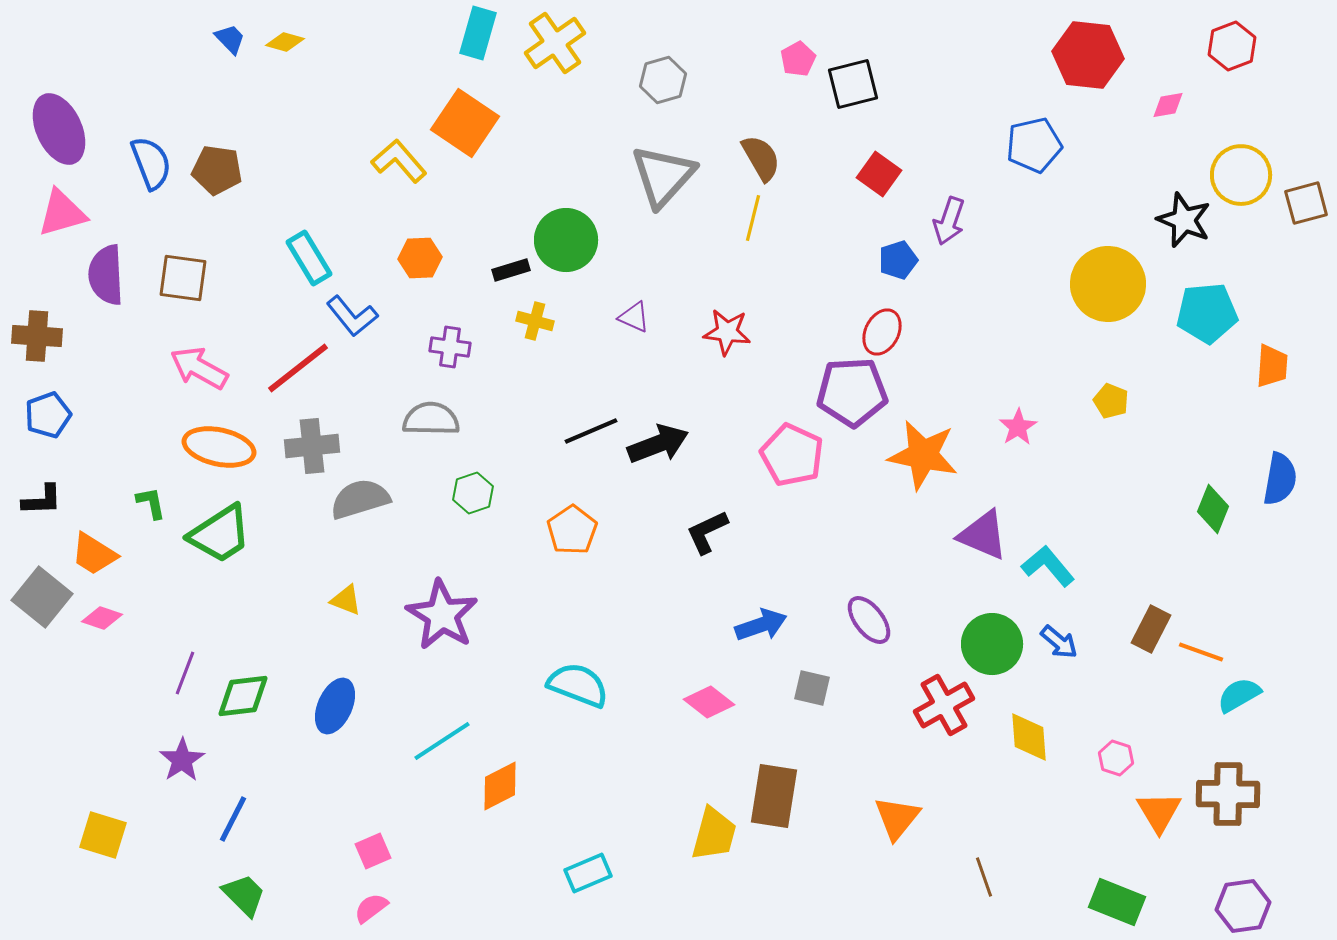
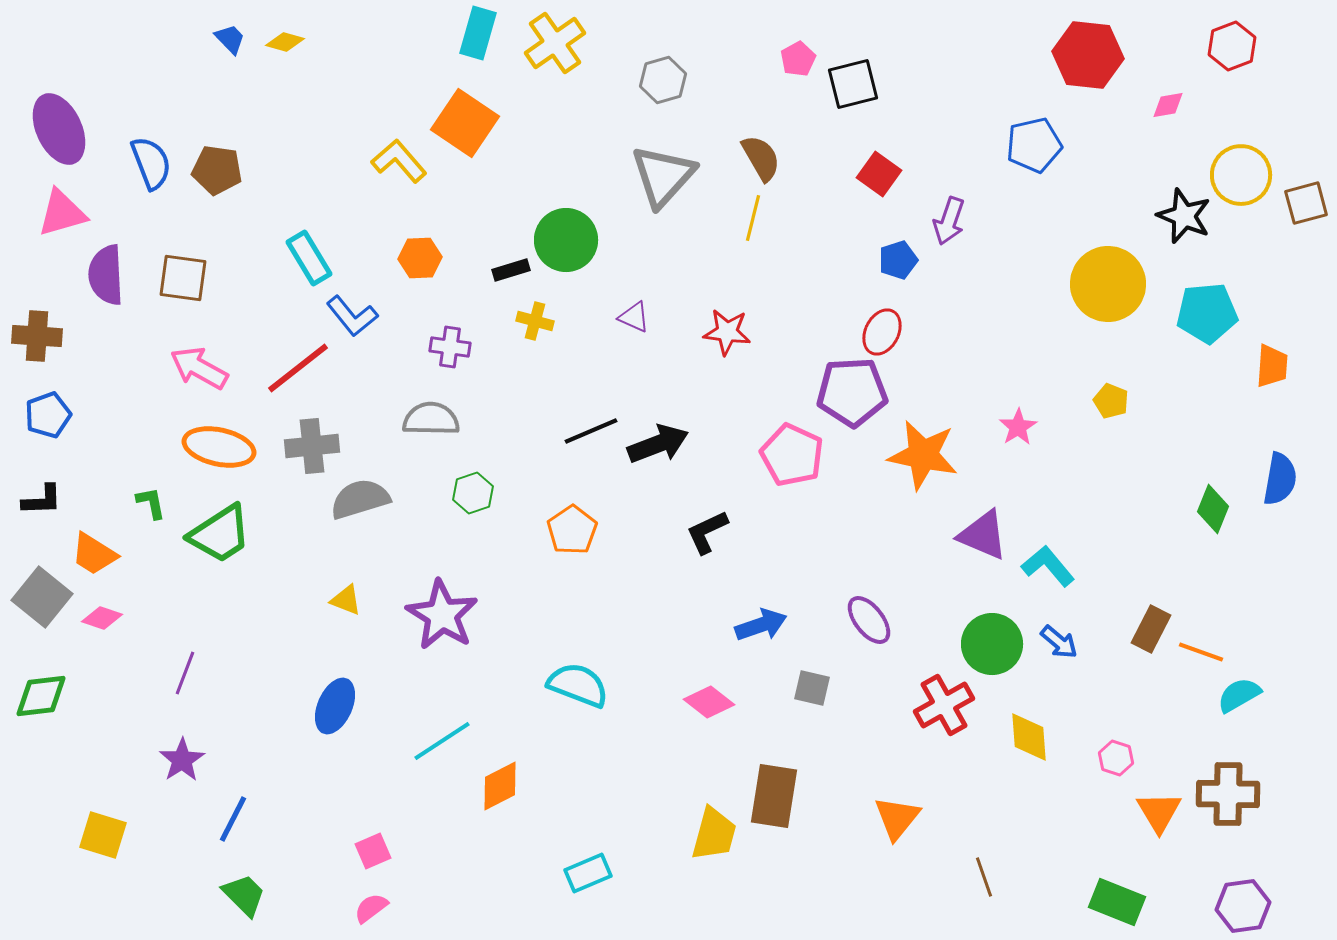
black star at (1184, 220): moved 4 px up
green diamond at (243, 696): moved 202 px left
